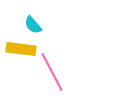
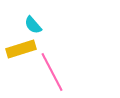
yellow rectangle: rotated 24 degrees counterclockwise
